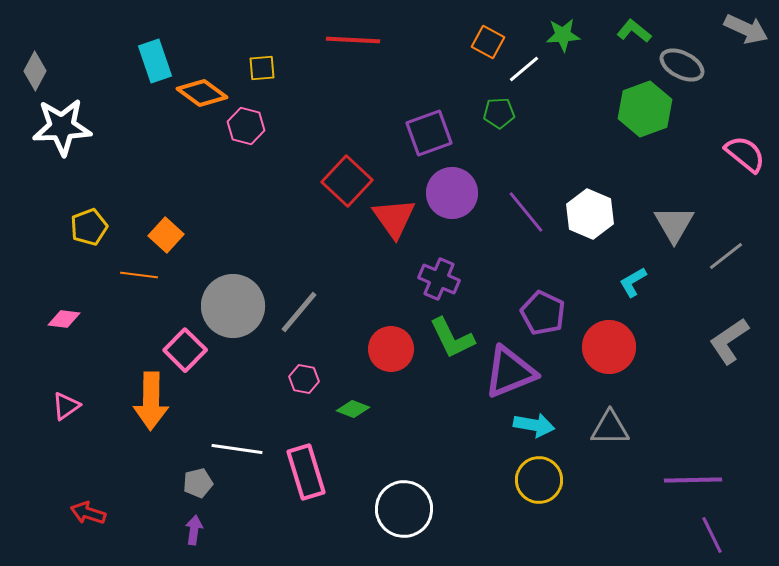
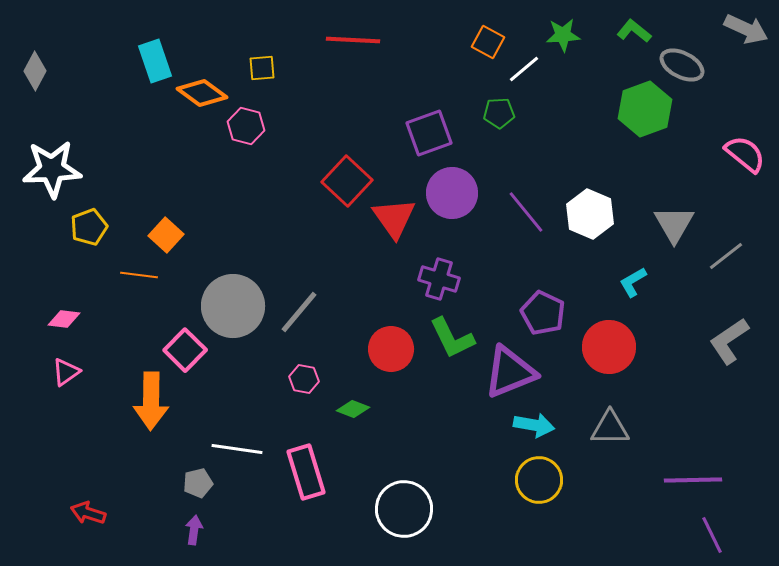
white star at (62, 127): moved 10 px left, 42 px down
purple cross at (439, 279): rotated 6 degrees counterclockwise
pink triangle at (66, 406): moved 34 px up
